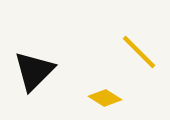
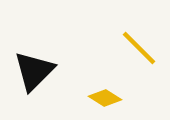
yellow line: moved 4 px up
